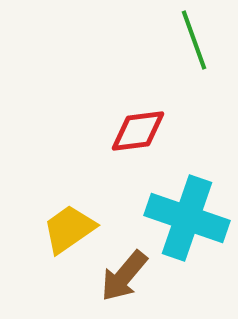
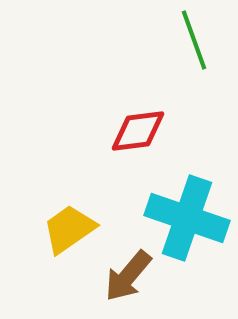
brown arrow: moved 4 px right
